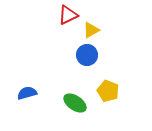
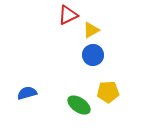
blue circle: moved 6 px right
yellow pentagon: moved 1 px down; rotated 25 degrees counterclockwise
green ellipse: moved 4 px right, 2 px down
